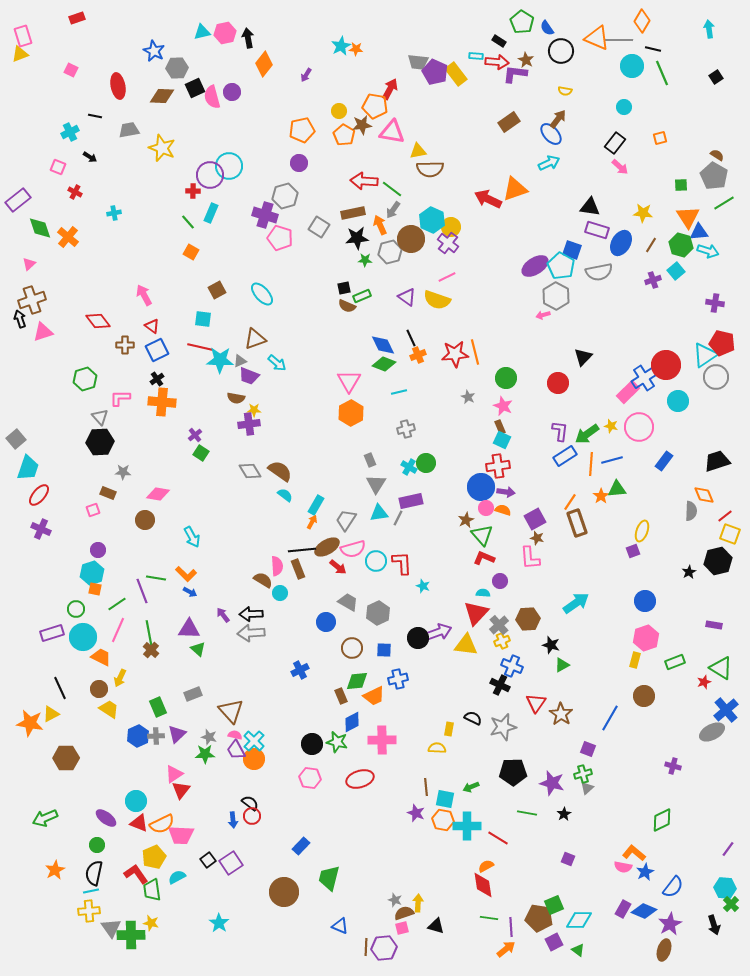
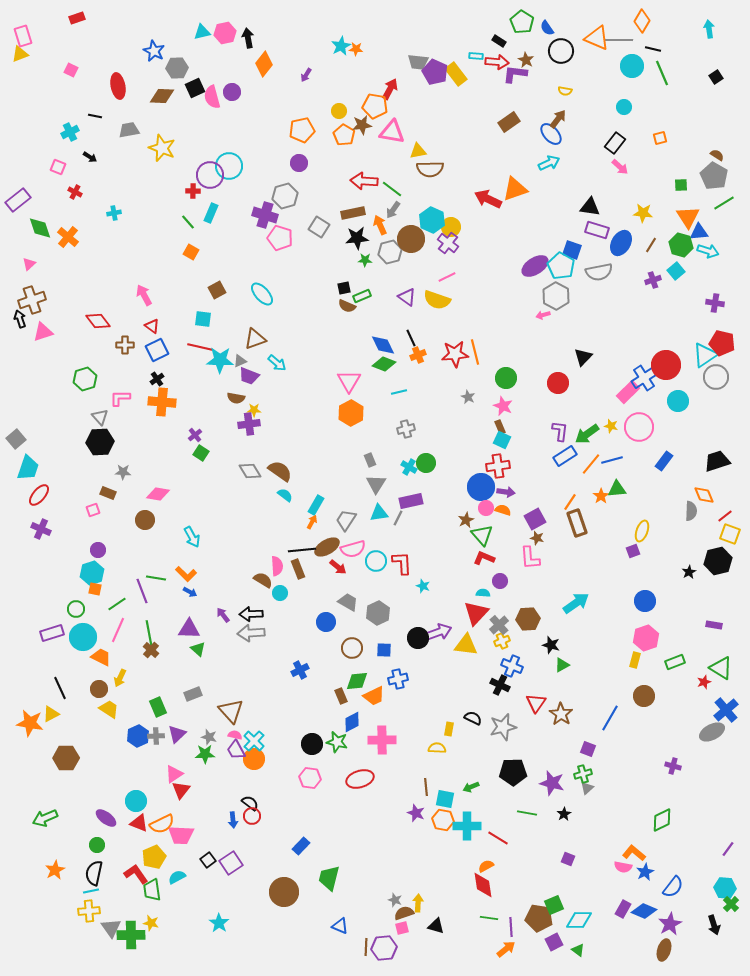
orange line at (591, 464): rotated 35 degrees clockwise
